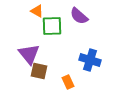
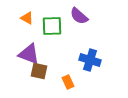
orange triangle: moved 10 px left, 7 px down
purple triangle: rotated 30 degrees counterclockwise
